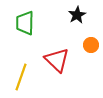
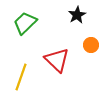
green trapezoid: rotated 45 degrees clockwise
